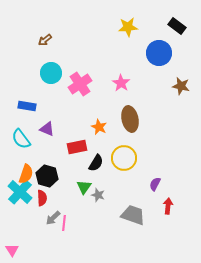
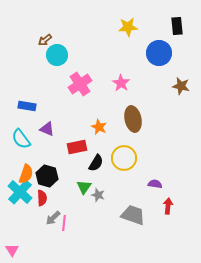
black rectangle: rotated 48 degrees clockwise
cyan circle: moved 6 px right, 18 px up
brown ellipse: moved 3 px right
purple semicircle: rotated 72 degrees clockwise
